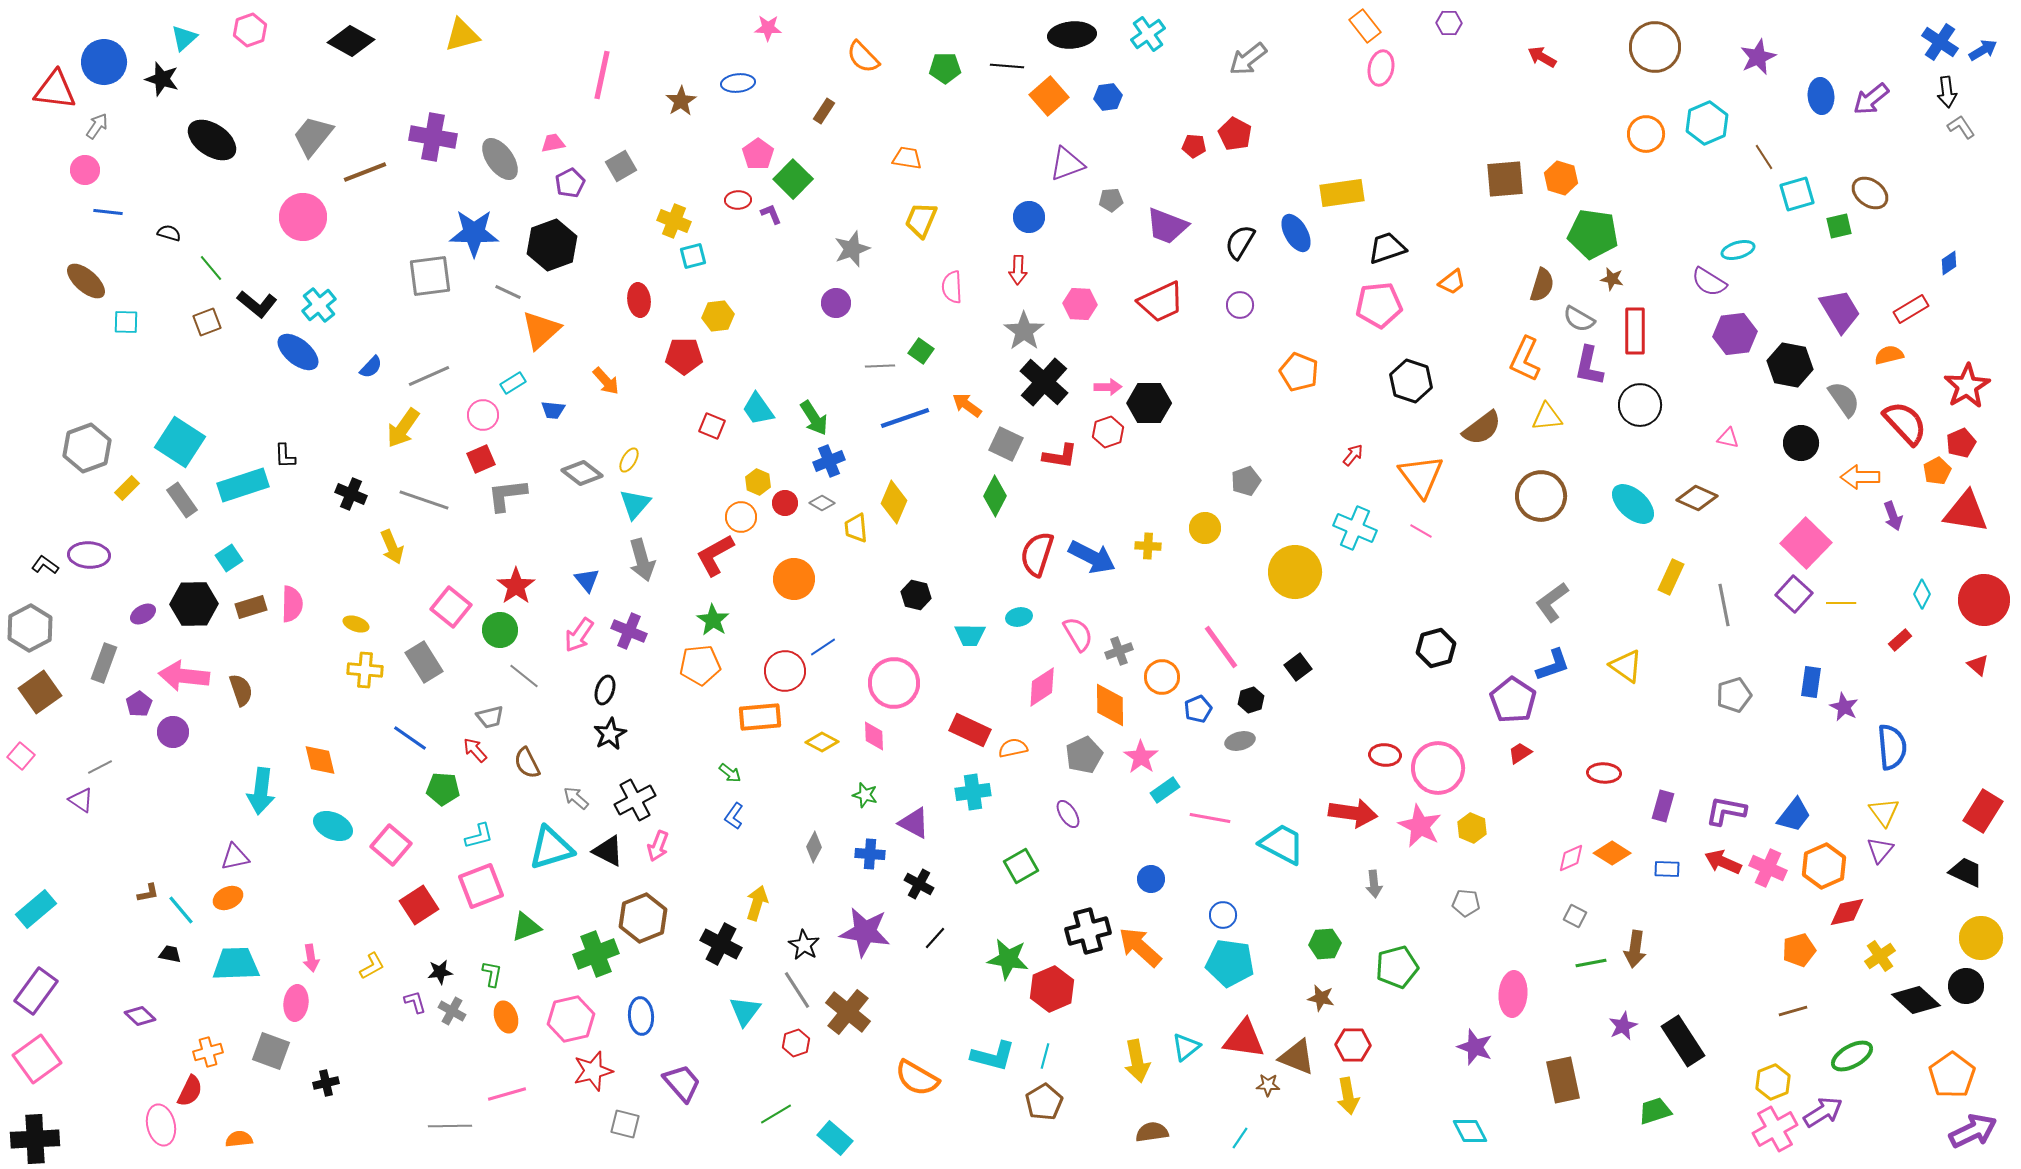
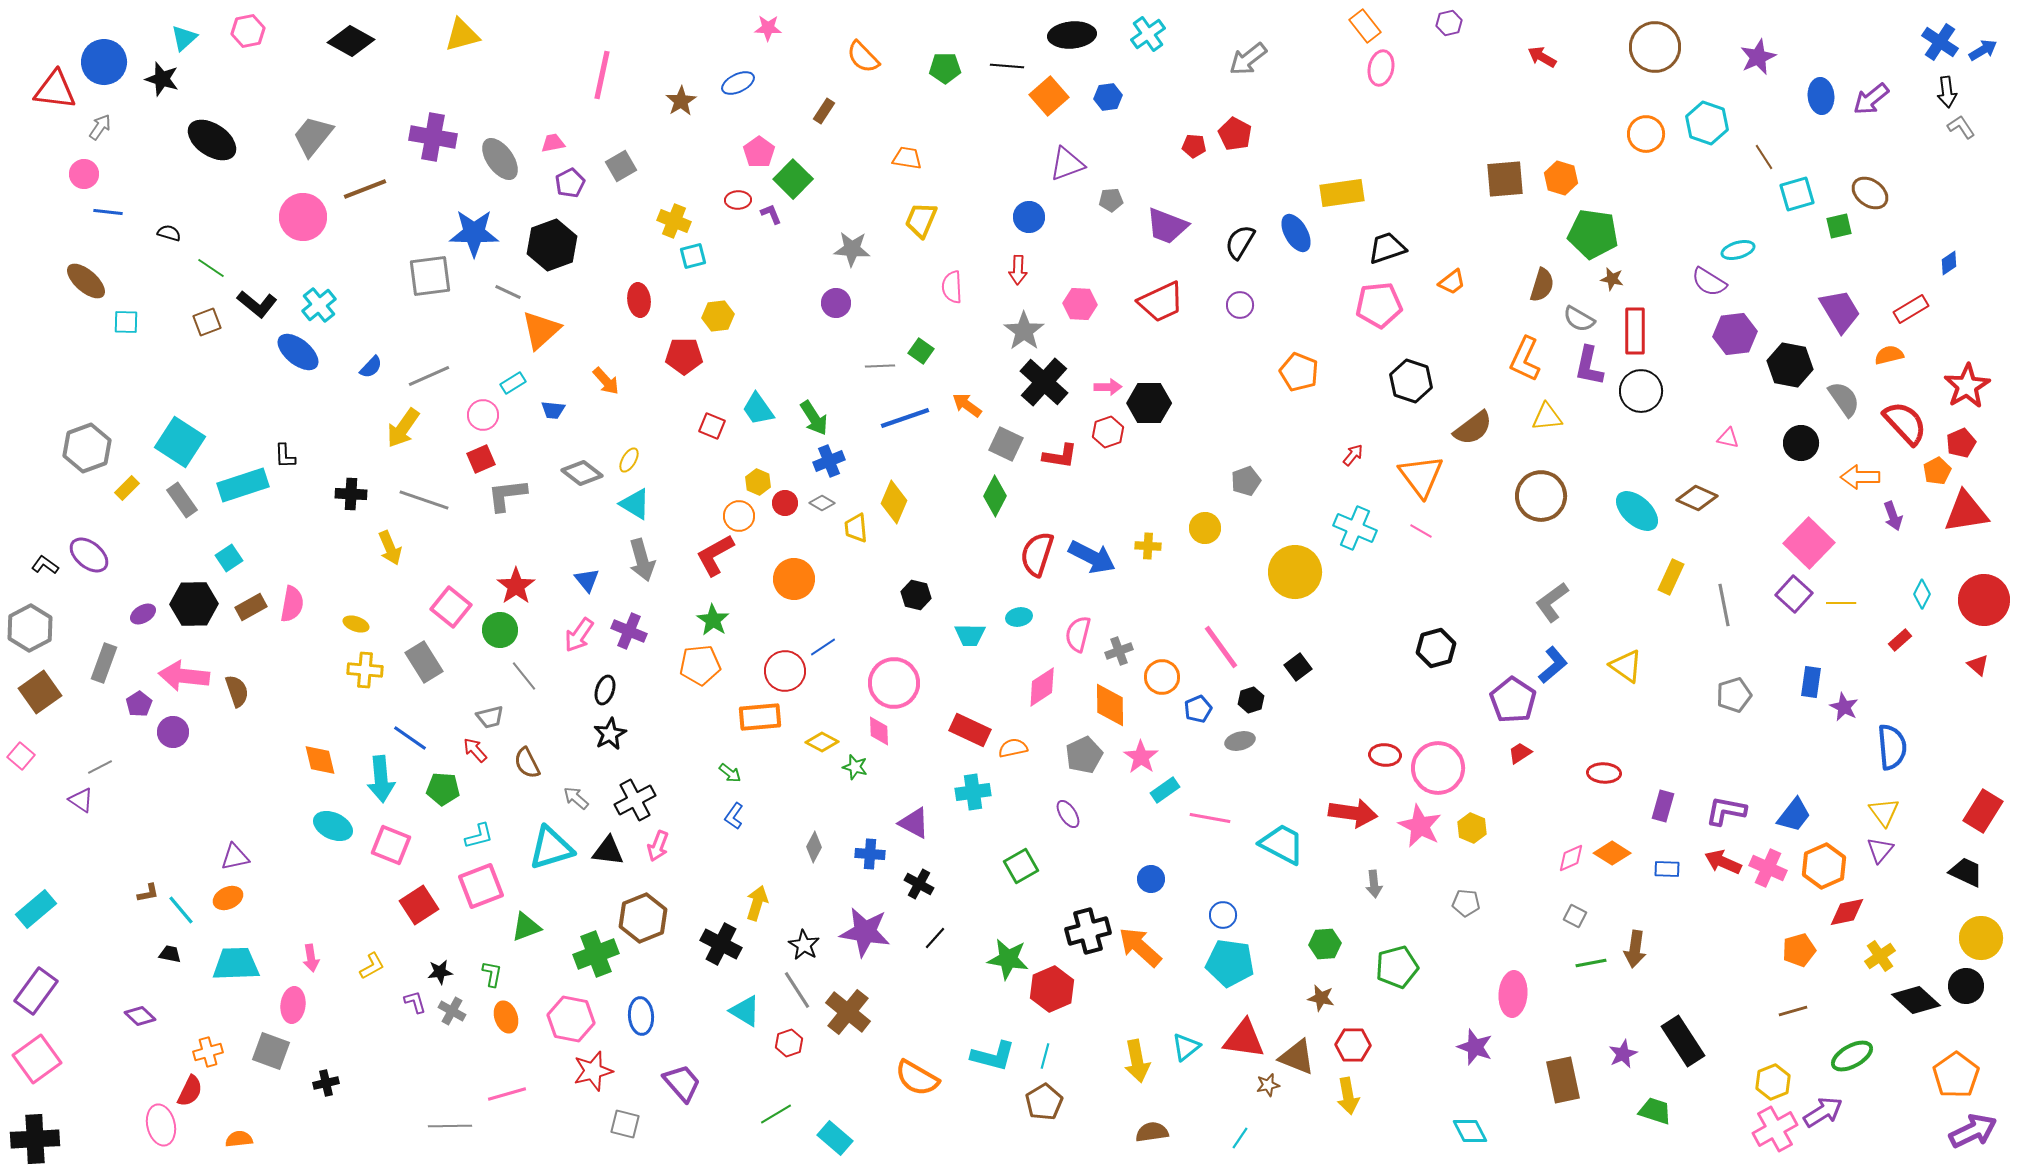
purple hexagon at (1449, 23): rotated 15 degrees counterclockwise
pink hexagon at (250, 30): moved 2 px left, 1 px down; rotated 8 degrees clockwise
blue ellipse at (738, 83): rotated 20 degrees counterclockwise
cyan hexagon at (1707, 123): rotated 18 degrees counterclockwise
gray arrow at (97, 126): moved 3 px right, 1 px down
pink pentagon at (758, 154): moved 1 px right, 2 px up
pink circle at (85, 170): moved 1 px left, 4 px down
brown line at (365, 172): moved 17 px down
gray star at (852, 249): rotated 24 degrees clockwise
green line at (211, 268): rotated 16 degrees counterclockwise
black circle at (1640, 405): moved 1 px right, 14 px up
brown semicircle at (1482, 428): moved 9 px left
black cross at (351, 494): rotated 20 degrees counterclockwise
cyan triangle at (635, 504): rotated 40 degrees counterclockwise
cyan ellipse at (1633, 504): moved 4 px right, 7 px down
red triangle at (1966, 512): rotated 18 degrees counterclockwise
orange circle at (741, 517): moved 2 px left, 1 px up
pink square at (1806, 543): moved 3 px right
yellow arrow at (392, 547): moved 2 px left, 1 px down
purple ellipse at (89, 555): rotated 36 degrees clockwise
pink semicircle at (292, 604): rotated 9 degrees clockwise
brown rectangle at (251, 607): rotated 12 degrees counterclockwise
pink semicircle at (1078, 634): rotated 135 degrees counterclockwise
blue L-shape at (1553, 665): rotated 21 degrees counterclockwise
gray line at (524, 676): rotated 12 degrees clockwise
brown semicircle at (241, 690): moved 4 px left, 1 px down
pink diamond at (874, 736): moved 5 px right, 5 px up
cyan arrow at (261, 791): moved 120 px right, 12 px up; rotated 12 degrees counterclockwise
green star at (865, 795): moved 10 px left, 28 px up
pink square at (391, 845): rotated 18 degrees counterclockwise
black triangle at (608, 851): rotated 20 degrees counterclockwise
pink ellipse at (296, 1003): moved 3 px left, 2 px down
cyan triangle at (745, 1011): rotated 36 degrees counterclockwise
pink hexagon at (571, 1019): rotated 24 degrees clockwise
purple star at (1623, 1026): moved 28 px down
red hexagon at (796, 1043): moved 7 px left
orange pentagon at (1952, 1075): moved 4 px right
brown star at (1268, 1085): rotated 15 degrees counterclockwise
green trapezoid at (1655, 1111): rotated 36 degrees clockwise
